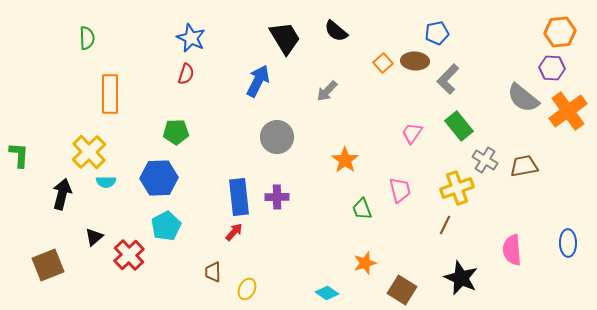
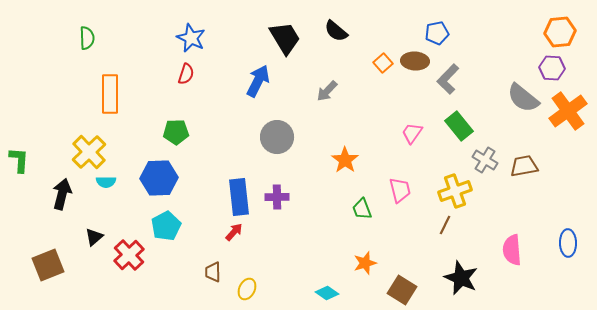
green L-shape at (19, 155): moved 5 px down
yellow cross at (457, 188): moved 2 px left, 3 px down
